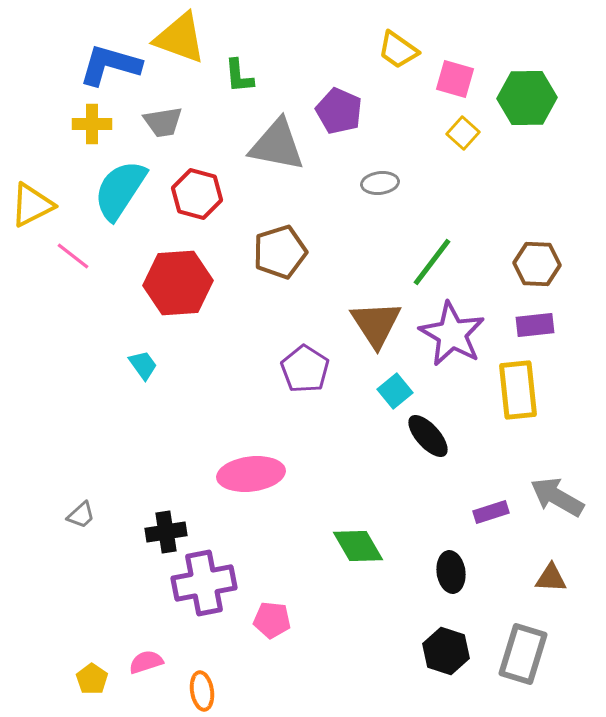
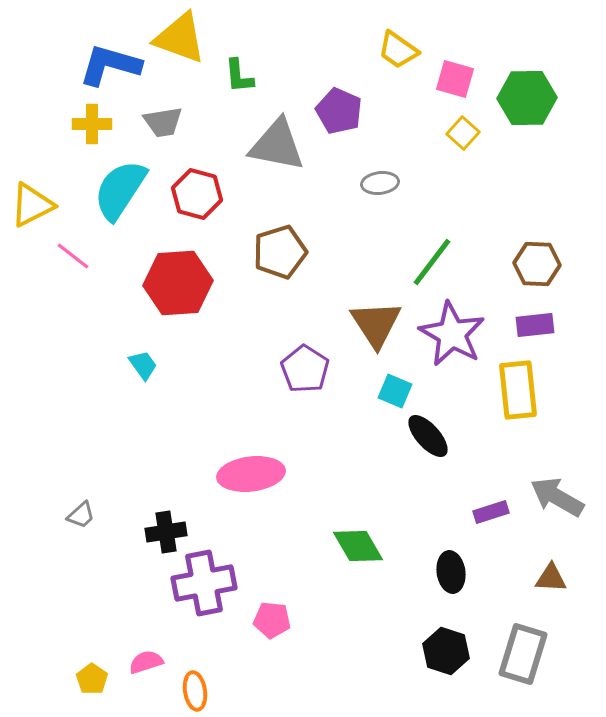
cyan square at (395, 391): rotated 28 degrees counterclockwise
orange ellipse at (202, 691): moved 7 px left
